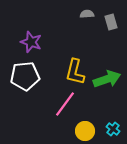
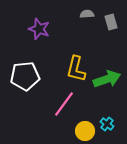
purple star: moved 8 px right, 13 px up
yellow L-shape: moved 1 px right, 3 px up
pink line: moved 1 px left
cyan cross: moved 6 px left, 5 px up
